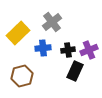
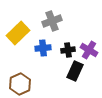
gray cross: moved 1 px up; rotated 18 degrees clockwise
purple cross: rotated 36 degrees counterclockwise
brown hexagon: moved 2 px left, 8 px down; rotated 10 degrees counterclockwise
